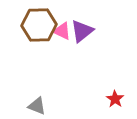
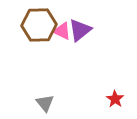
purple triangle: moved 2 px left, 1 px up
gray triangle: moved 8 px right, 3 px up; rotated 30 degrees clockwise
